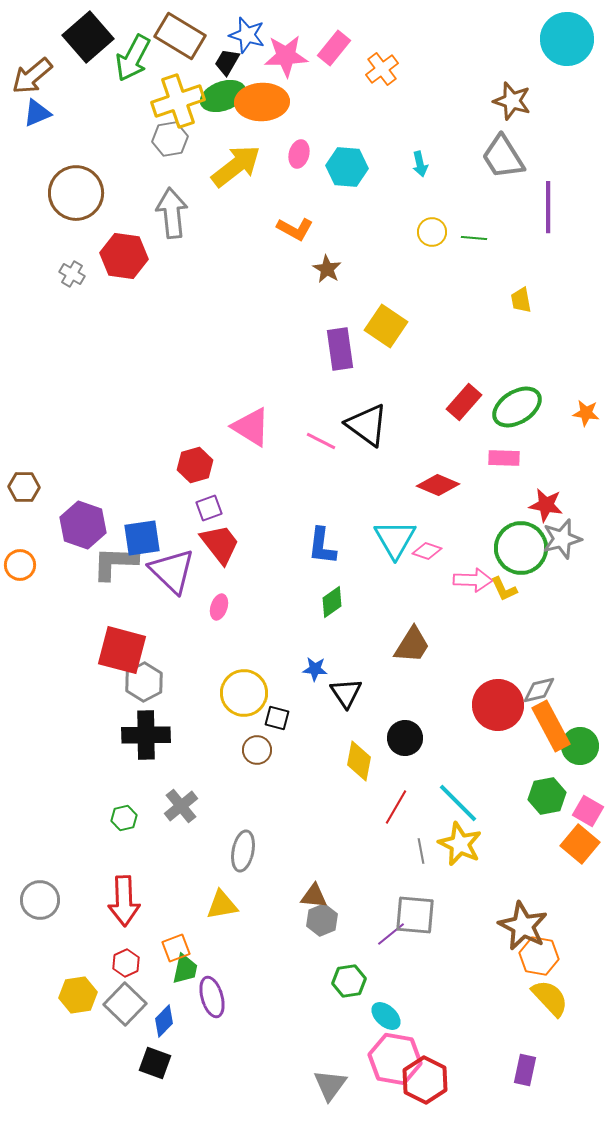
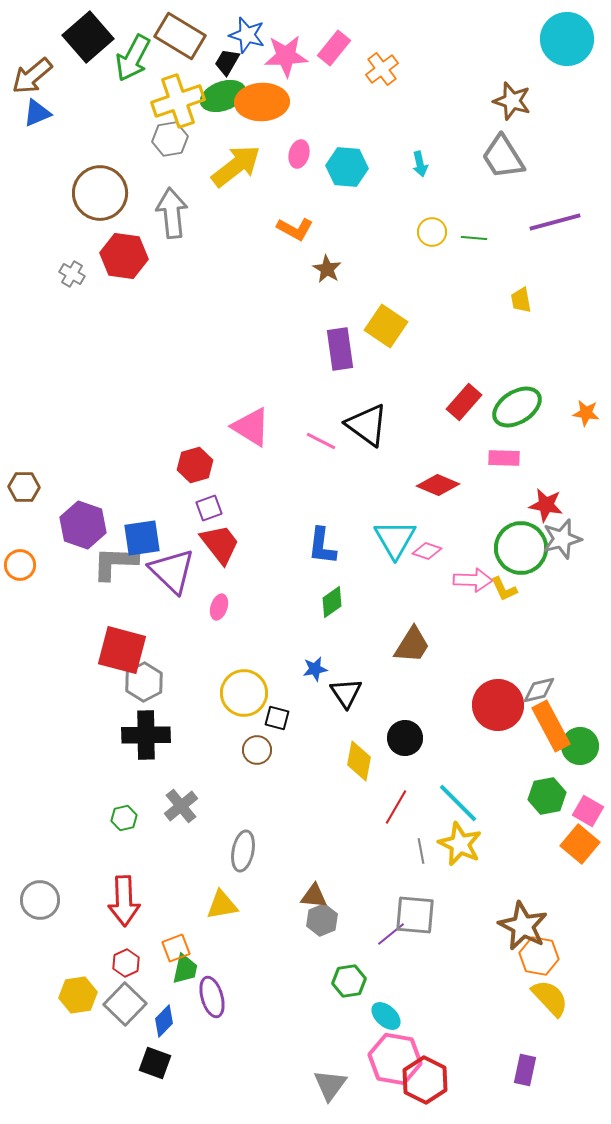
brown circle at (76, 193): moved 24 px right
purple line at (548, 207): moved 7 px right, 15 px down; rotated 75 degrees clockwise
blue star at (315, 669): rotated 15 degrees counterclockwise
